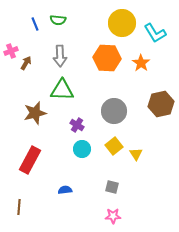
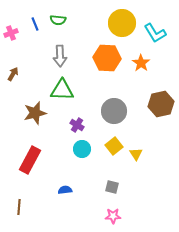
pink cross: moved 18 px up
brown arrow: moved 13 px left, 11 px down
